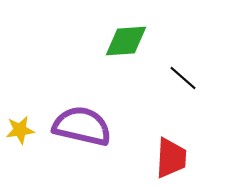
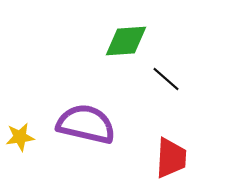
black line: moved 17 px left, 1 px down
purple semicircle: moved 4 px right, 2 px up
yellow star: moved 7 px down
